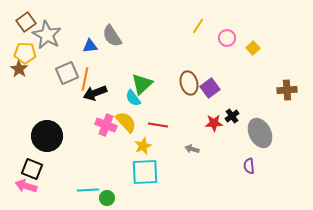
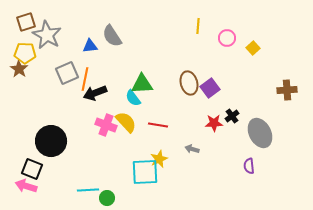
brown square: rotated 18 degrees clockwise
yellow line: rotated 28 degrees counterclockwise
green triangle: rotated 40 degrees clockwise
black circle: moved 4 px right, 5 px down
yellow star: moved 16 px right, 13 px down
